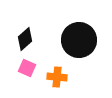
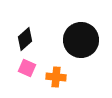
black circle: moved 2 px right
orange cross: moved 1 px left
